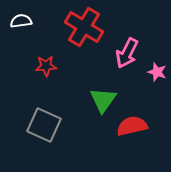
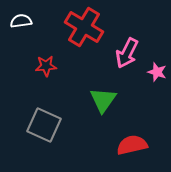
red semicircle: moved 19 px down
